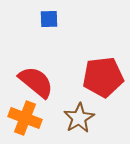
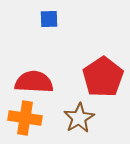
red pentagon: rotated 27 degrees counterclockwise
red semicircle: moved 2 px left; rotated 36 degrees counterclockwise
orange cross: rotated 12 degrees counterclockwise
